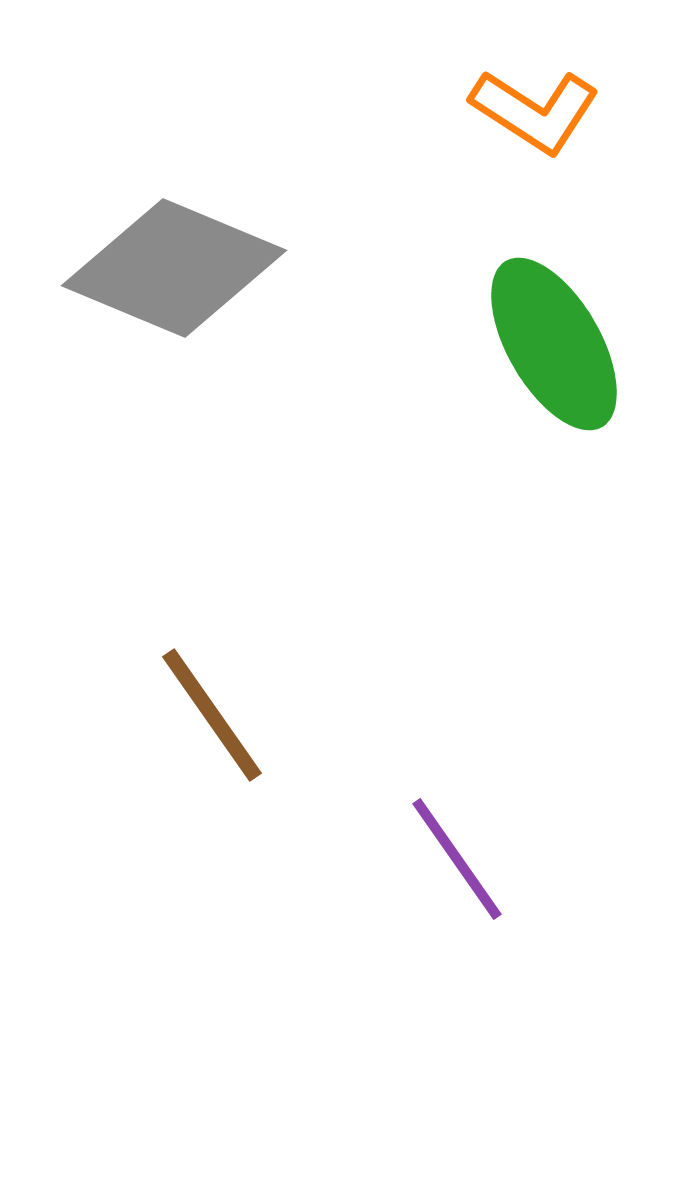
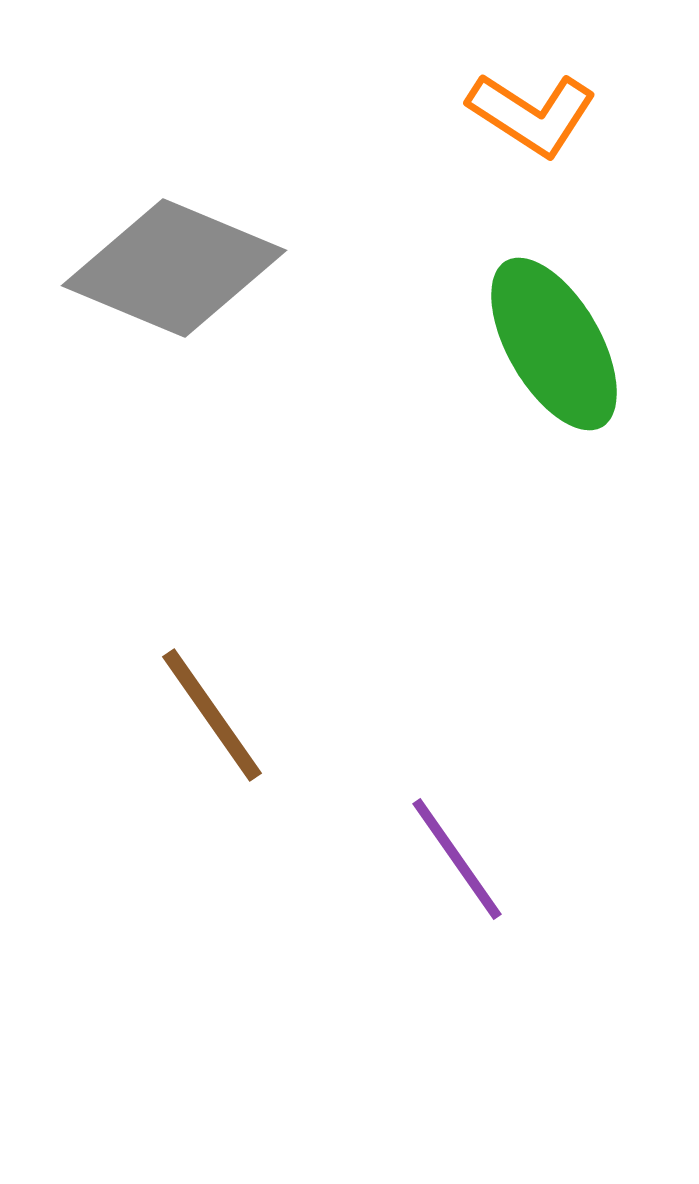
orange L-shape: moved 3 px left, 3 px down
